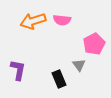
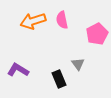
pink semicircle: rotated 72 degrees clockwise
pink pentagon: moved 3 px right, 10 px up
gray triangle: moved 1 px left, 1 px up
purple L-shape: rotated 70 degrees counterclockwise
